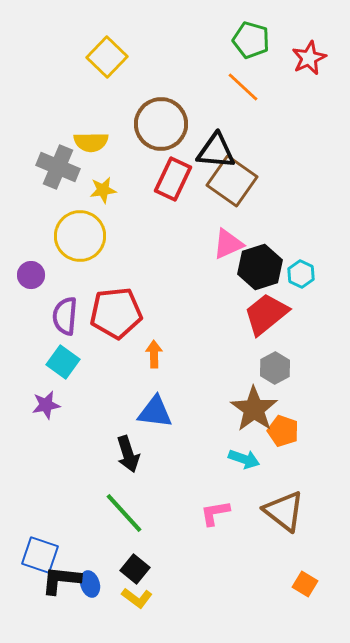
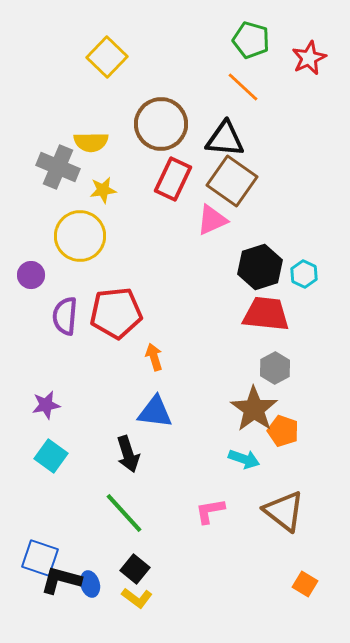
black triangle: moved 9 px right, 12 px up
pink triangle: moved 16 px left, 24 px up
cyan hexagon: moved 3 px right
red trapezoid: rotated 45 degrees clockwise
orange arrow: moved 3 px down; rotated 16 degrees counterclockwise
cyan square: moved 12 px left, 94 px down
pink L-shape: moved 5 px left, 2 px up
blue square: moved 3 px down
black L-shape: rotated 9 degrees clockwise
